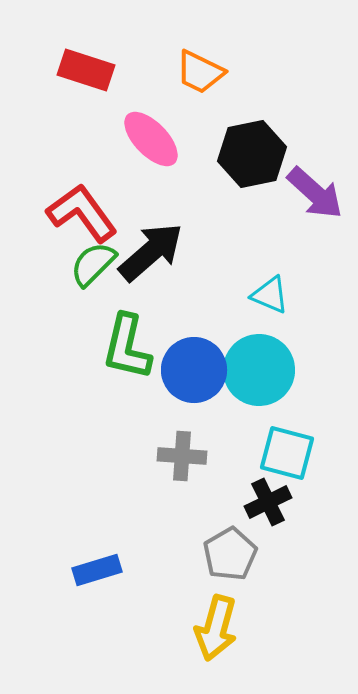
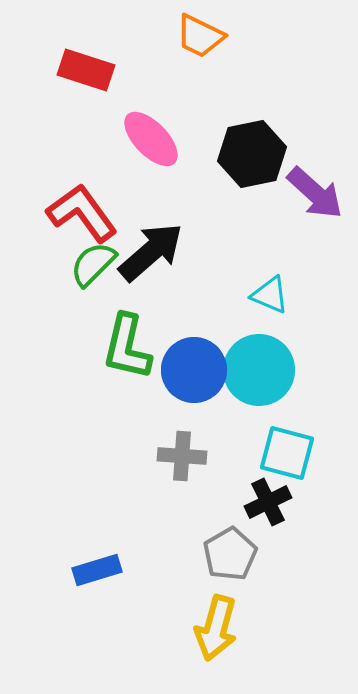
orange trapezoid: moved 36 px up
